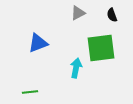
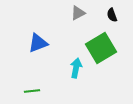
green square: rotated 24 degrees counterclockwise
green line: moved 2 px right, 1 px up
